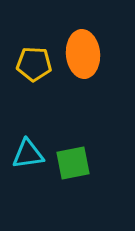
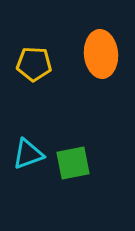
orange ellipse: moved 18 px right
cyan triangle: rotated 12 degrees counterclockwise
